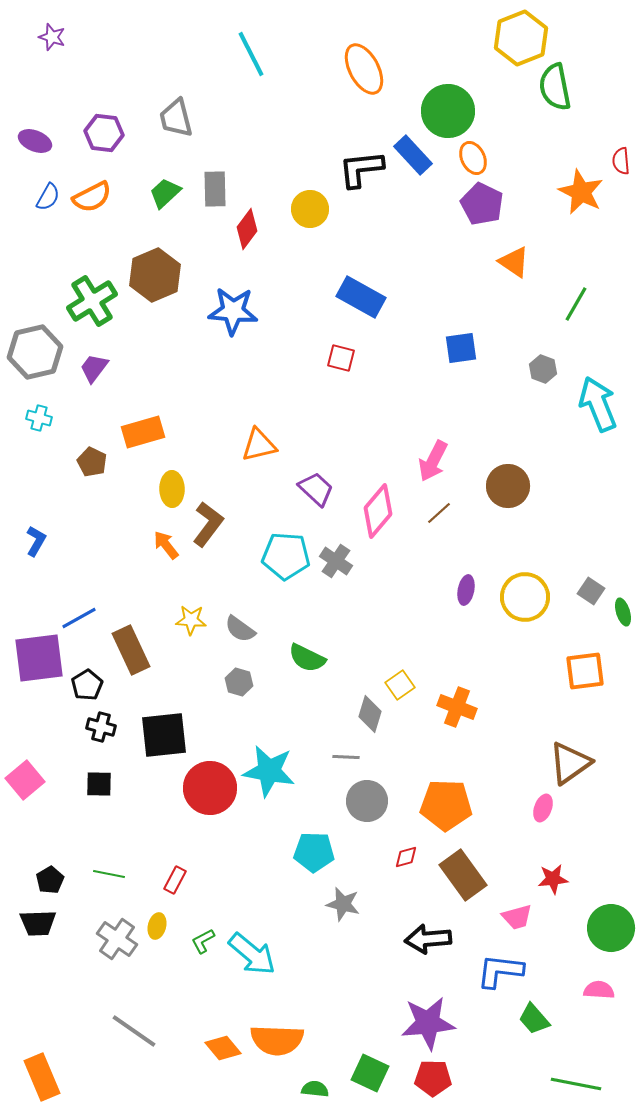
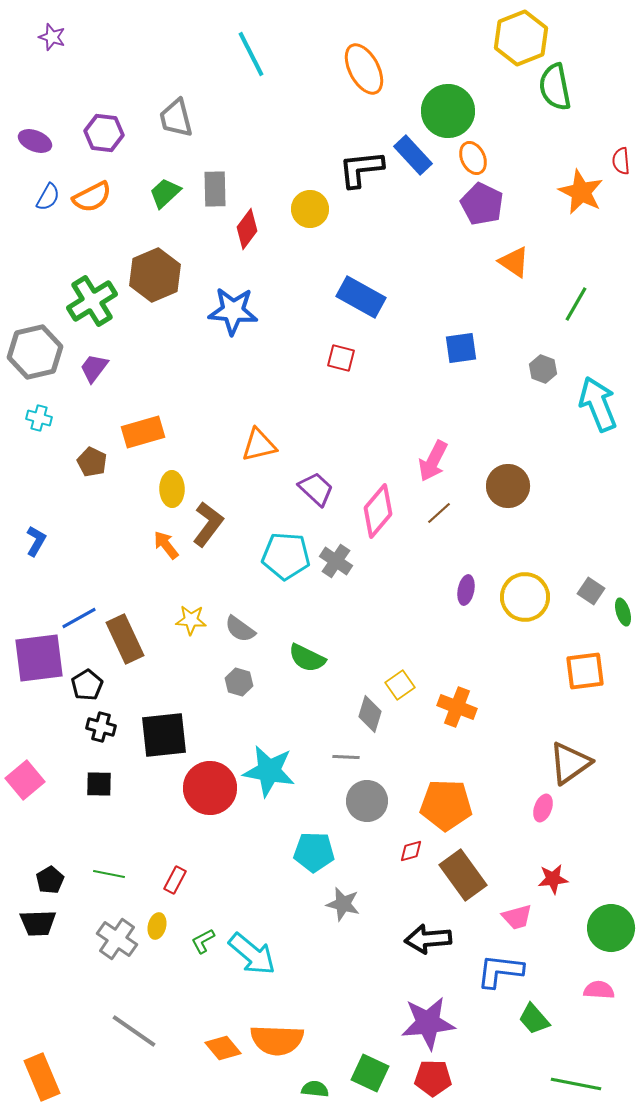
brown rectangle at (131, 650): moved 6 px left, 11 px up
red diamond at (406, 857): moved 5 px right, 6 px up
